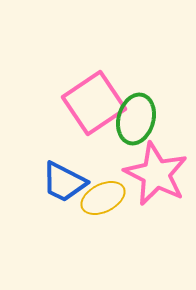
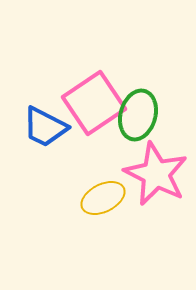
green ellipse: moved 2 px right, 4 px up
blue trapezoid: moved 19 px left, 55 px up
